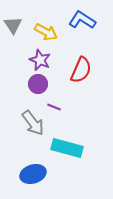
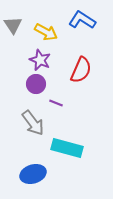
purple circle: moved 2 px left
purple line: moved 2 px right, 4 px up
